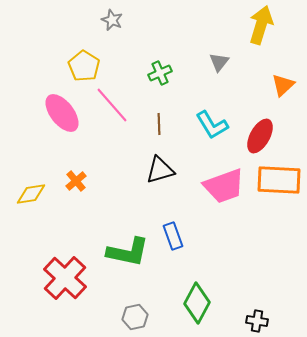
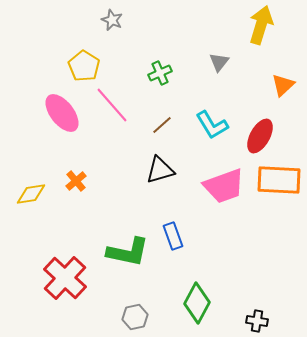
brown line: moved 3 px right, 1 px down; rotated 50 degrees clockwise
